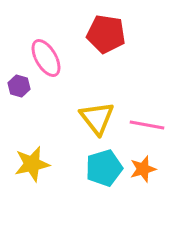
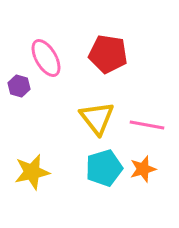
red pentagon: moved 2 px right, 20 px down
yellow star: moved 8 px down
